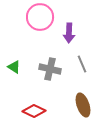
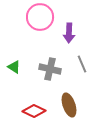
brown ellipse: moved 14 px left
